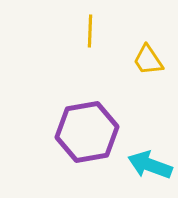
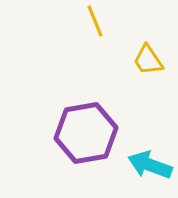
yellow line: moved 5 px right, 10 px up; rotated 24 degrees counterclockwise
purple hexagon: moved 1 px left, 1 px down
